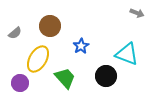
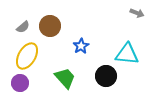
gray semicircle: moved 8 px right, 6 px up
cyan triangle: rotated 15 degrees counterclockwise
yellow ellipse: moved 11 px left, 3 px up
